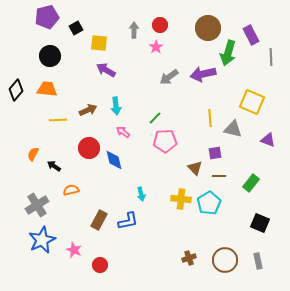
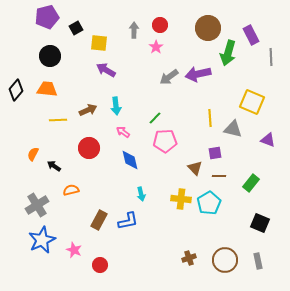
purple arrow at (203, 74): moved 5 px left
blue diamond at (114, 160): moved 16 px right
